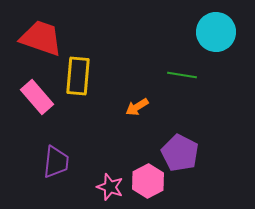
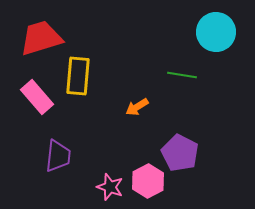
red trapezoid: rotated 36 degrees counterclockwise
purple trapezoid: moved 2 px right, 6 px up
